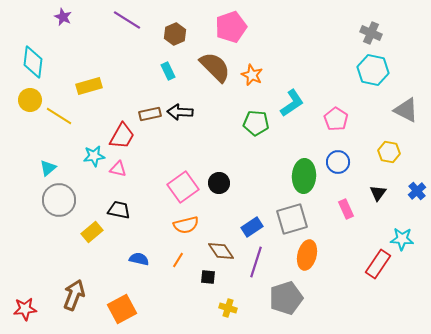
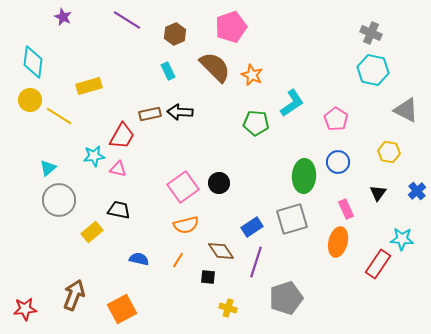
orange ellipse at (307, 255): moved 31 px right, 13 px up
